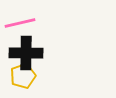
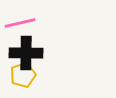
yellow pentagon: moved 1 px up
